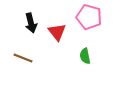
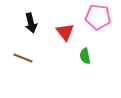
pink pentagon: moved 9 px right; rotated 10 degrees counterclockwise
red triangle: moved 8 px right
